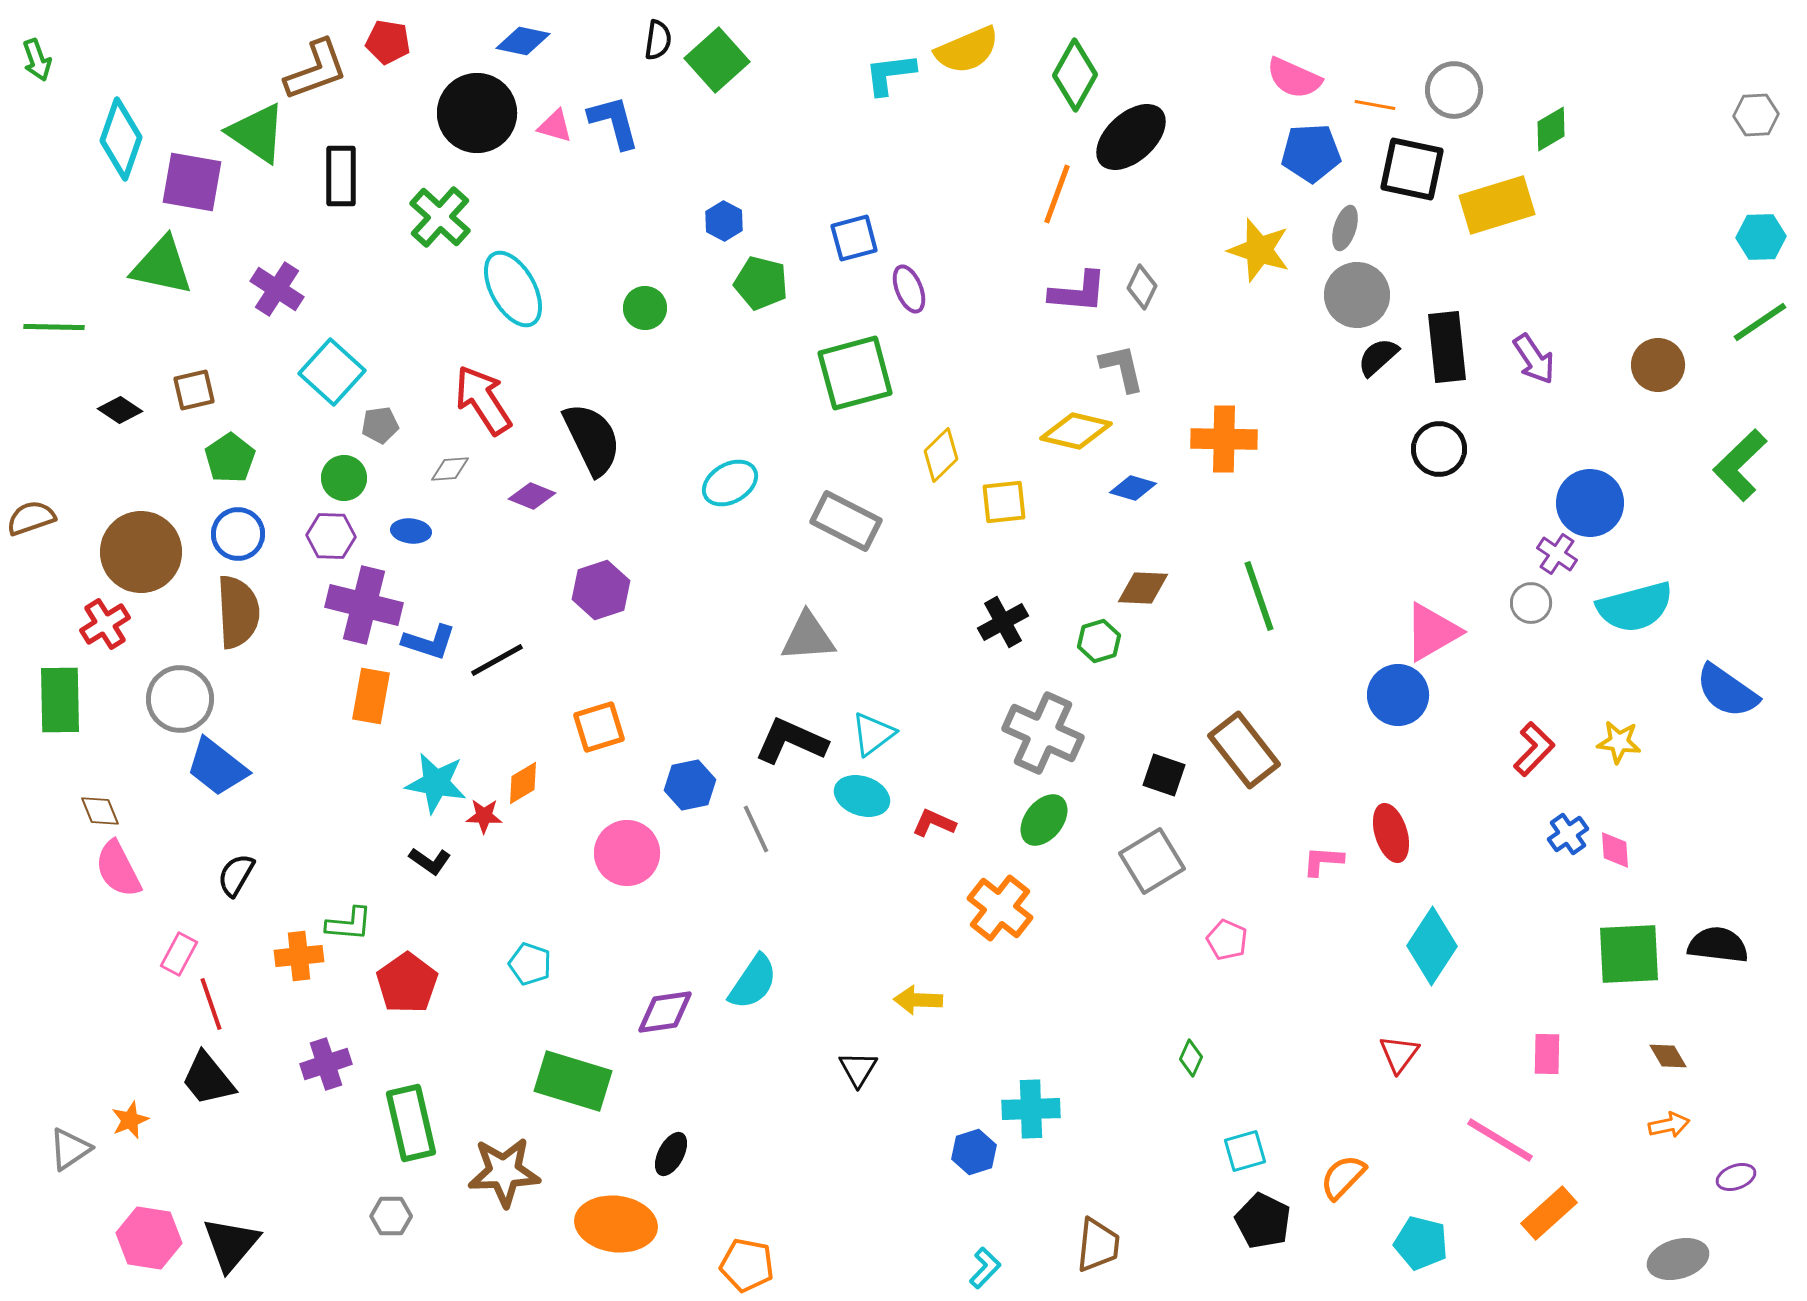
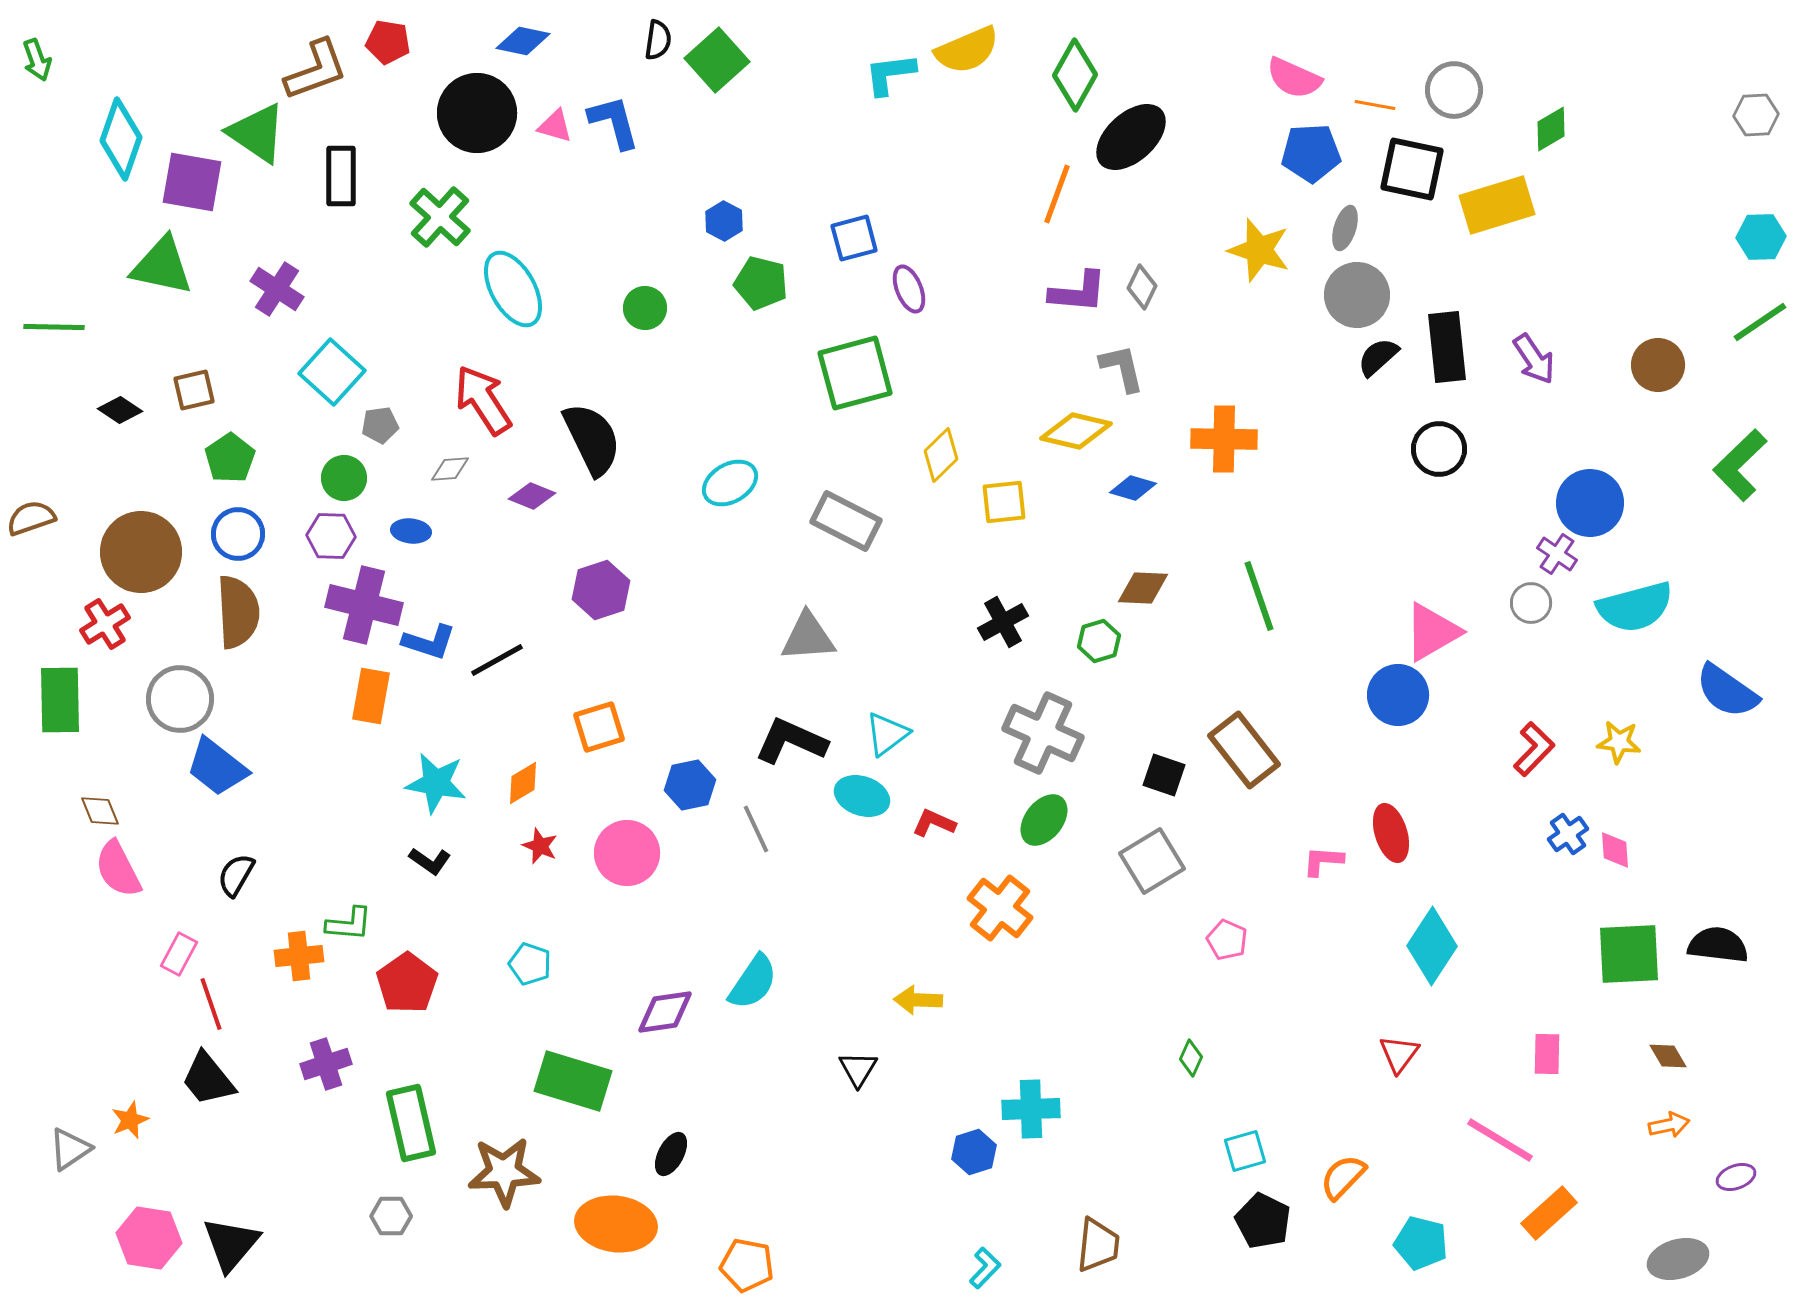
cyan triangle at (873, 734): moved 14 px right
red star at (484, 816): moved 56 px right, 30 px down; rotated 21 degrees clockwise
